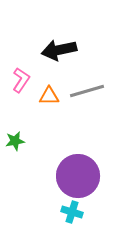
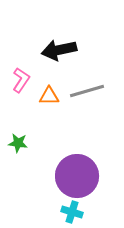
green star: moved 3 px right, 2 px down; rotated 18 degrees clockwise
purple circle: moved 1 px left
